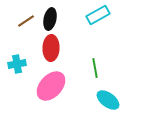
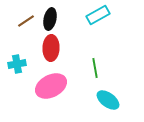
pink ellipse: rotated 20 degrees clockwise
